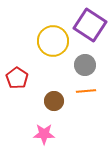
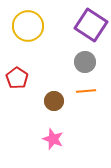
purple square: moved 1 px right
yellow circle: moved 25 px left, 15 px up
gray circle: moved 3 px up
pink star: moved 9 px right, 5 px down; rotated 20 degrees clockwise
